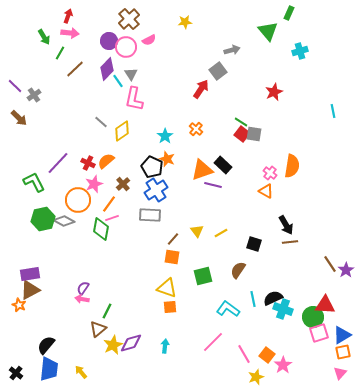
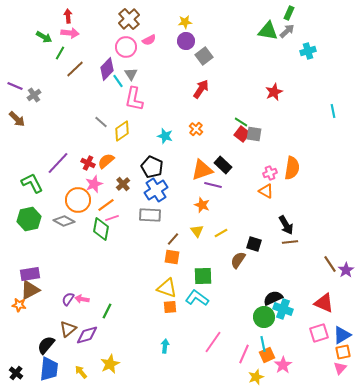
red arrow at (68, 16): rotated 24 degrees counterclockwise
green triangle at (268, 31): rotated 40 degrees counterclockwise
green arrow at (44, 37): rotated 28 degrees counterclockwise
purple circle at (109, 41): moved 77 px right
gray arrow at (232, 50): moved 55 px right, 19 px up; rotated 28 degrees counterclockwise
cyan cross at (300, 51): moved 8 px right
gray square at (218, 71): moved 14 px left, 15 px up
purple line at (15, 86): rotated 21 degrees counterclockwise
brown arrow at (19, 118): moved 2 px left, 1 px down
cyan star at (165, 136): rotated 21 degrees counterclockwise
orange star at (167, 159): moved 35 px right, 46 px down
orange semicircle at (292, 166): moved 2 px down
pink cross at (270, 173): rotated 32 degrees clockwise
green L-shape at (34, 182): moved 2 px left, 1 px down
orange line at (109, 204): moved 3 px left, 1 px down; rotated 18 degrees clockwise
green hexagon at (43, 219): moved 14 px left
brown semicircle at (238, 270): moved 10 px up
green square at (203, 276): rotated 12 degrees clockwise
purple semicircle at (83, 288): moved 15 px left, 11 px down
cyan line at (253, 299): moved 10 px right, 45 px down
orange star at (19, 305): rotated 16 degrees counterclockwise
red triangle at (325, 305): moved 1 px left, 2 px up; rotated 20 degrees clockwise
cyan L-shape at (228, 309): moved 31 px left, 11 px up
green circle at (313, 317): moved 49 px left
brown triangle at (98, 329): moved 30 px left
pink line at (213, 342): rotated 10 degrees counterclockwise
purple diamond at (131, 343): moved 44 px left, 8 px up
yellow star at (113, 345): moved 3 px left, 19 px down
pink line at (244, 354): rotated 54 degrees clockwise
orange square at (267, 355): rotated 28 degrees clockwise
pink triangle at (340, 373): moved 5 px up
